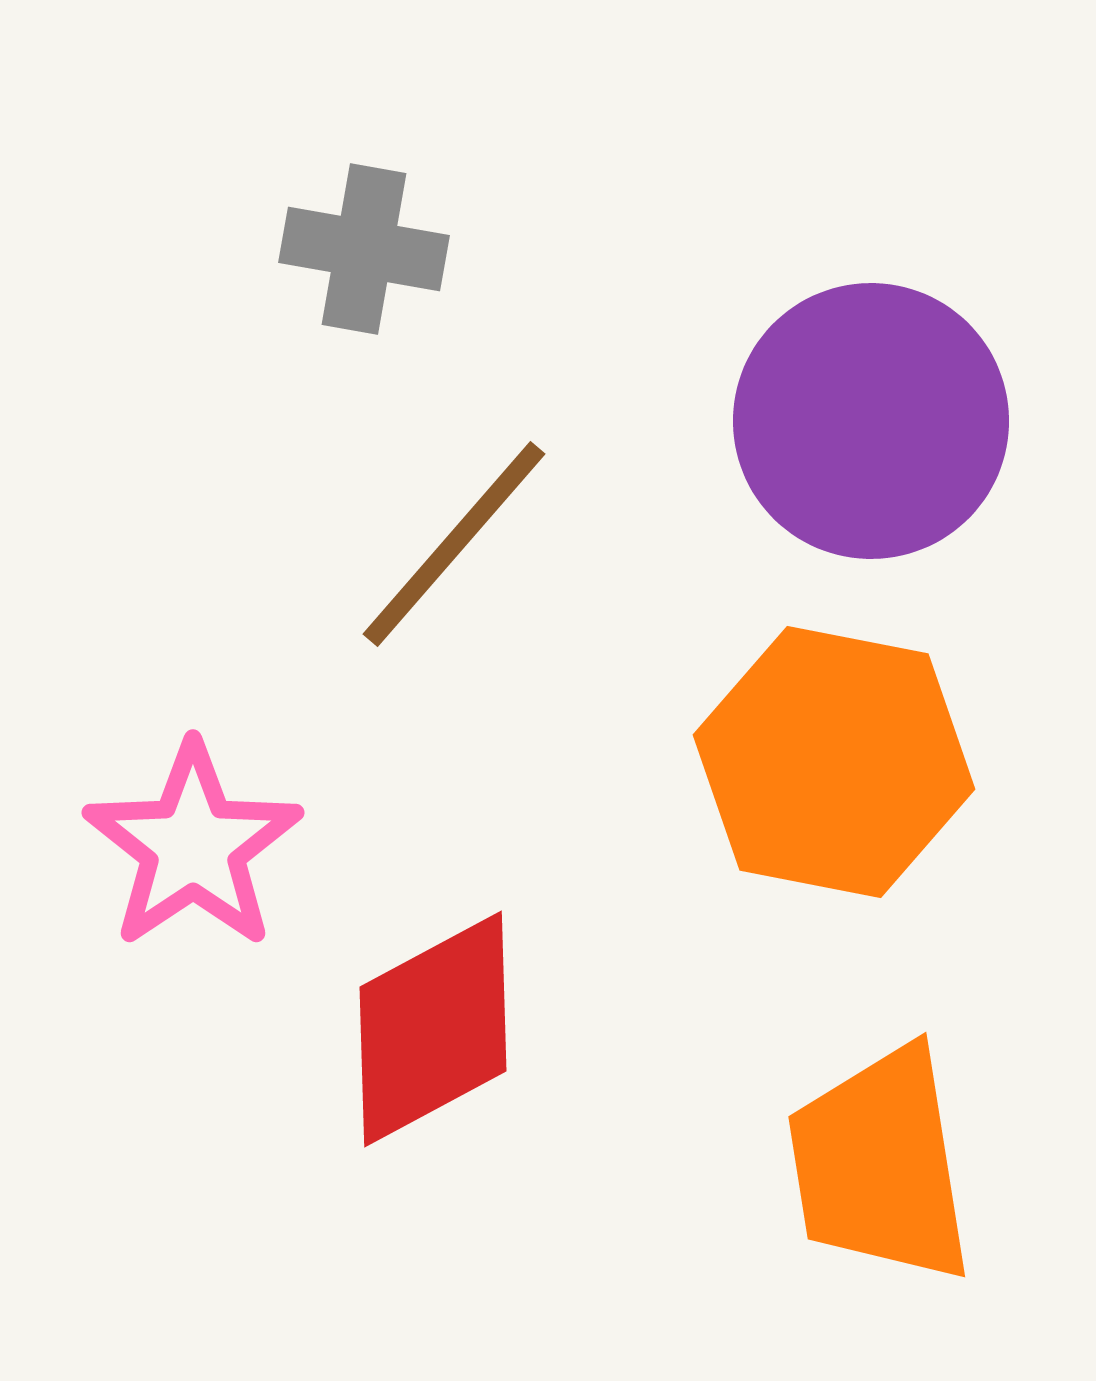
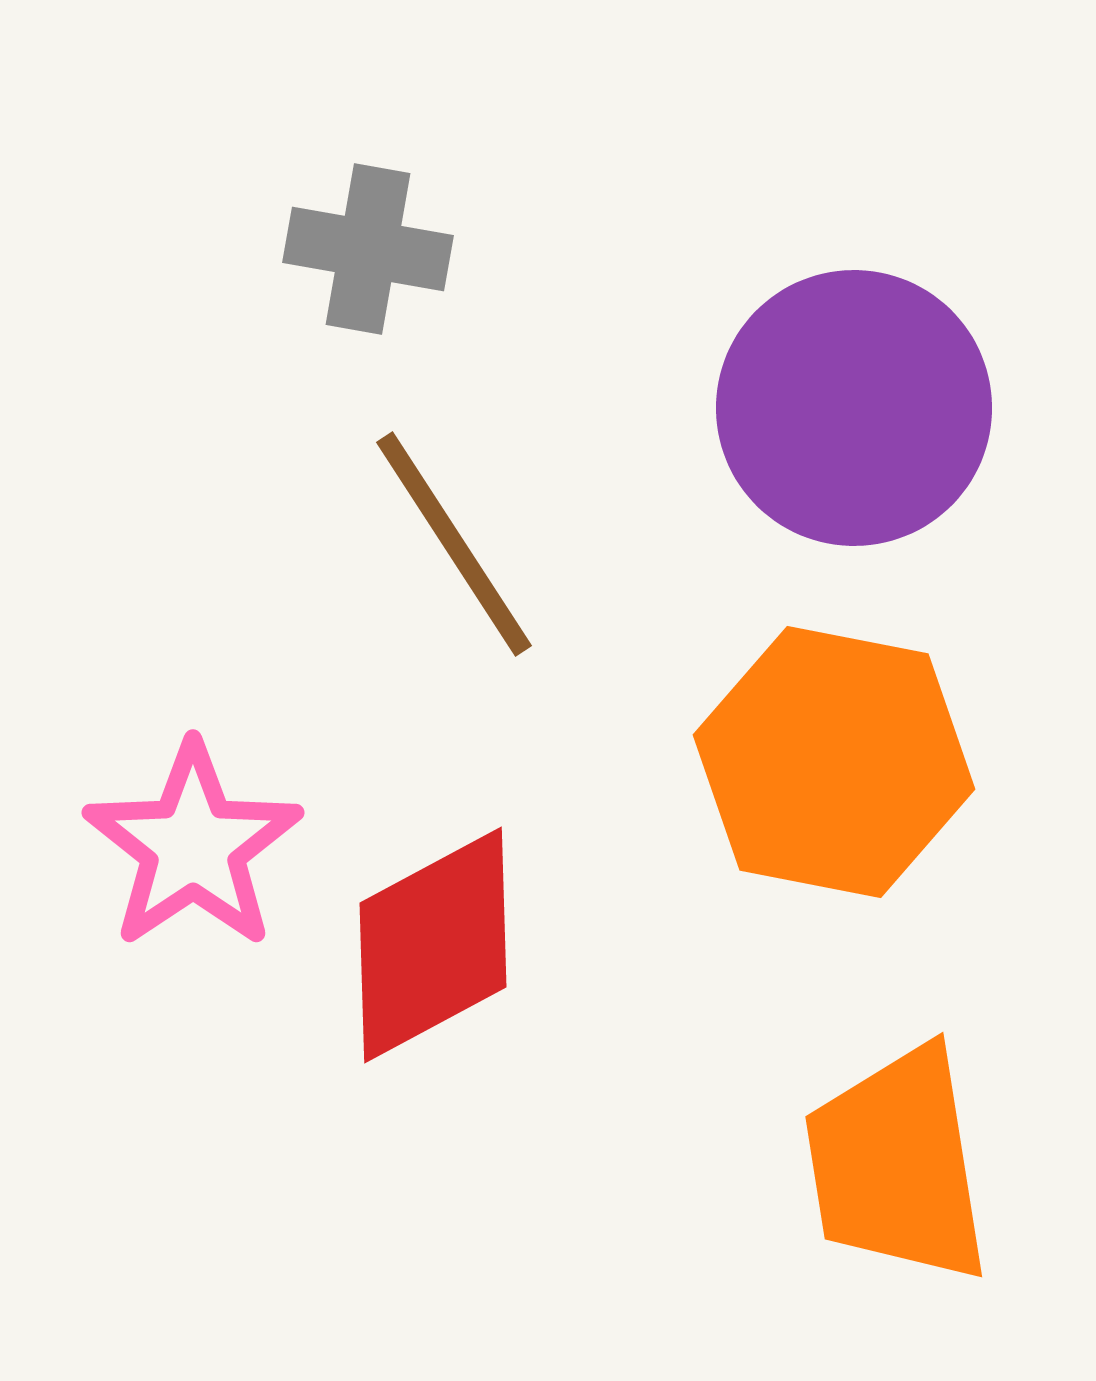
gray cross: moved 4 px right
purple circle: moved 17 px left, 13 px up
brown line: rotated 74 degrees counterclockwise
red diamond: moved 84 px up
orange trapezoid: moved 17 px right
